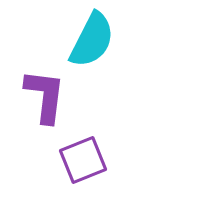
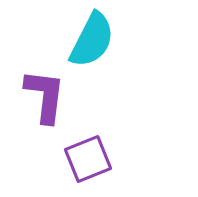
purple square: moved 5 px right, 1 px up
